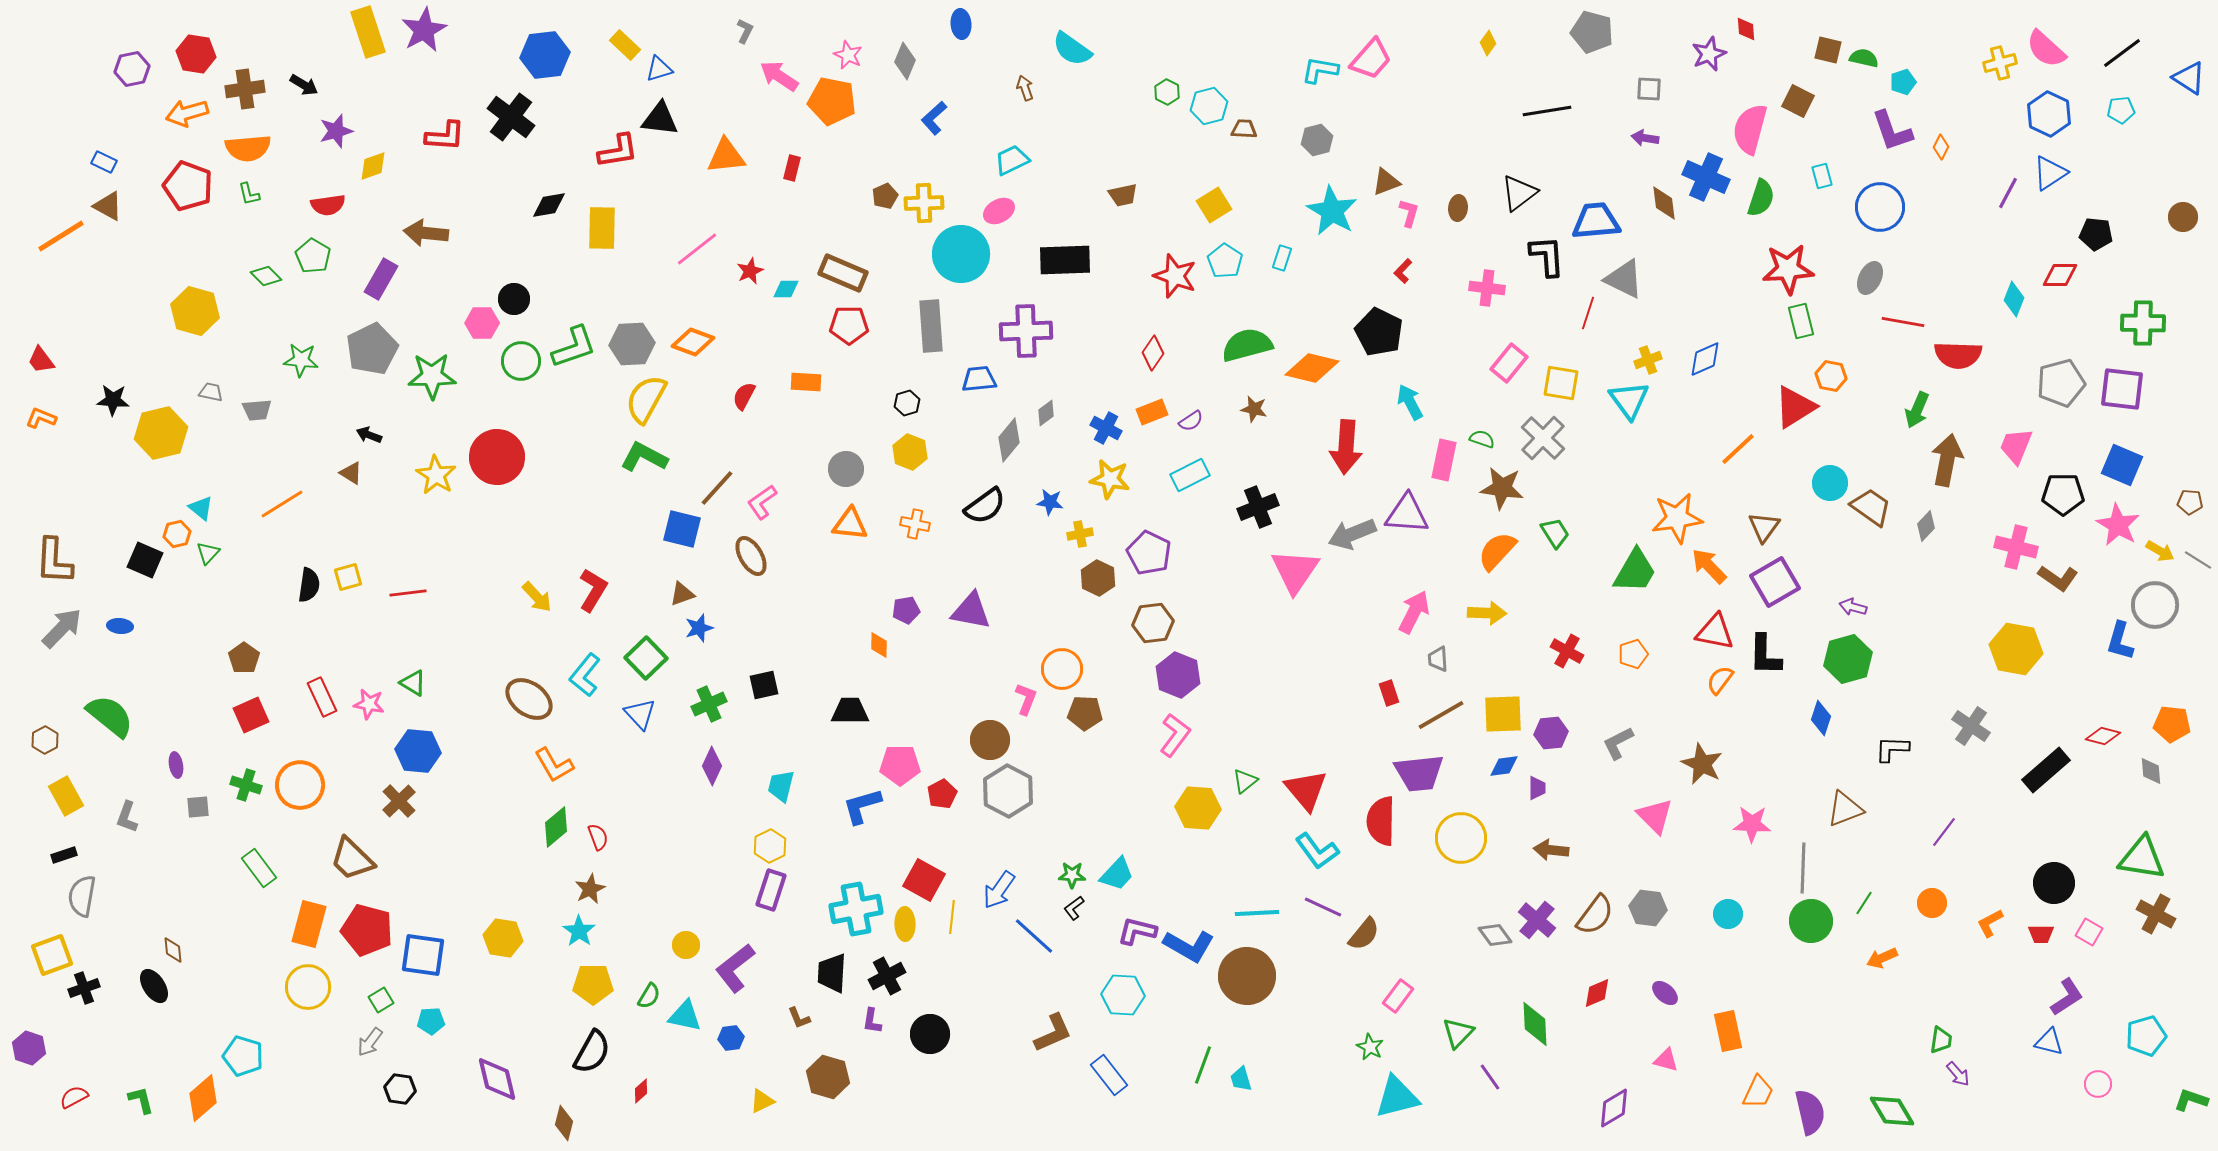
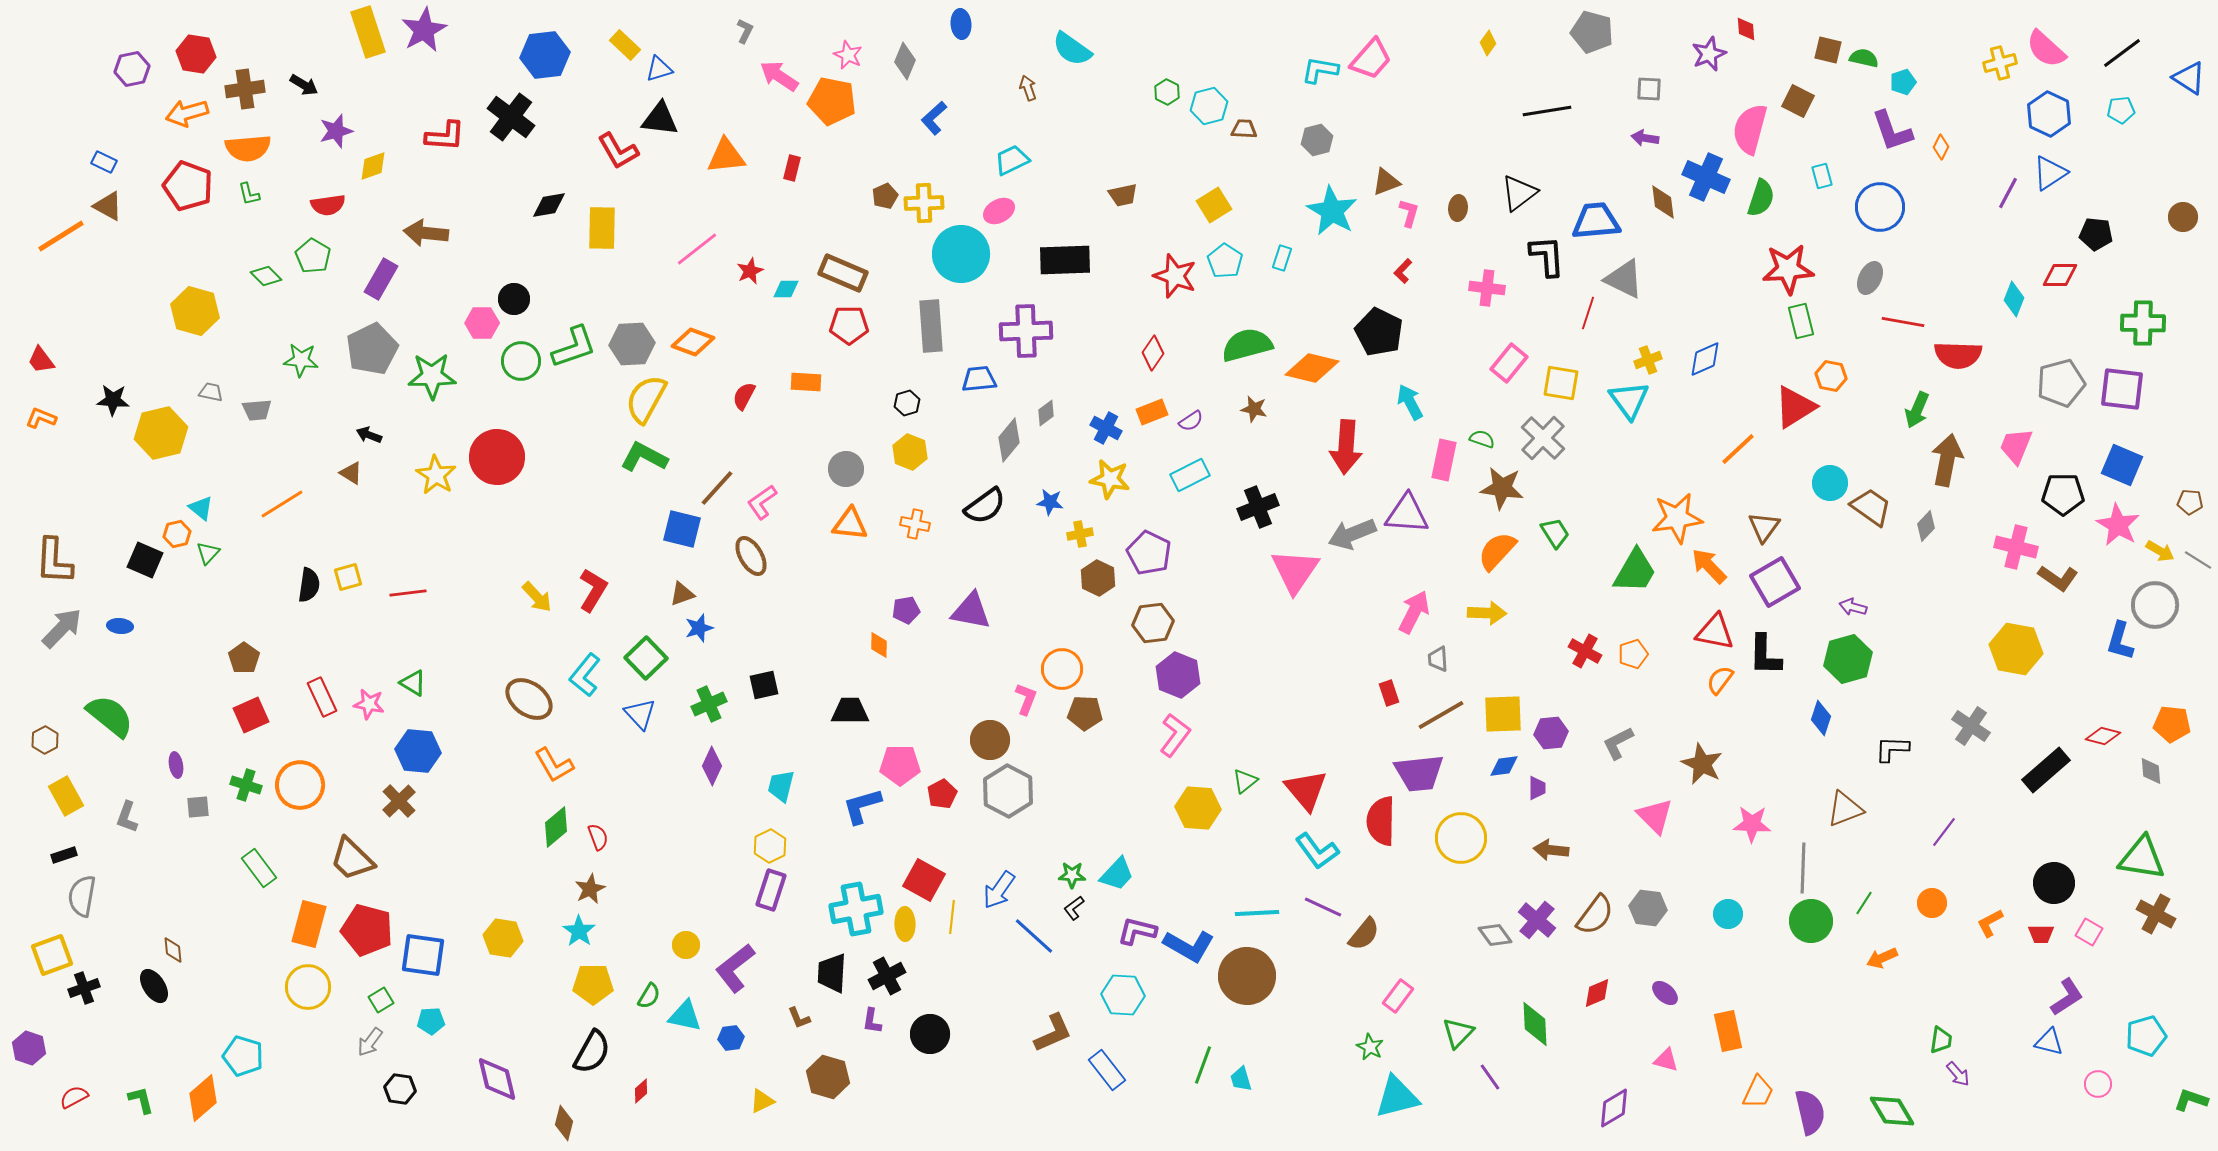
brown arrow at (1025, 88): moved 3 px right
red L-shape at (618, 151): rotated 69 degrees clockwise
brown diamond at (1664, 203): moved 1 px left, 1 px up
red cross at (1567, 651): moved 18 px right
blue rectangle at (1109, 1075): moved 2 px left, 5 px up
